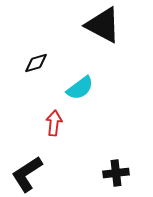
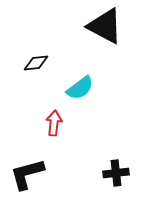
black triangle: moved 2 px right, 1 px down
black diamond: rotated 10 degrees clockwise
black L-shape: rotated 18 degrees clockwise
